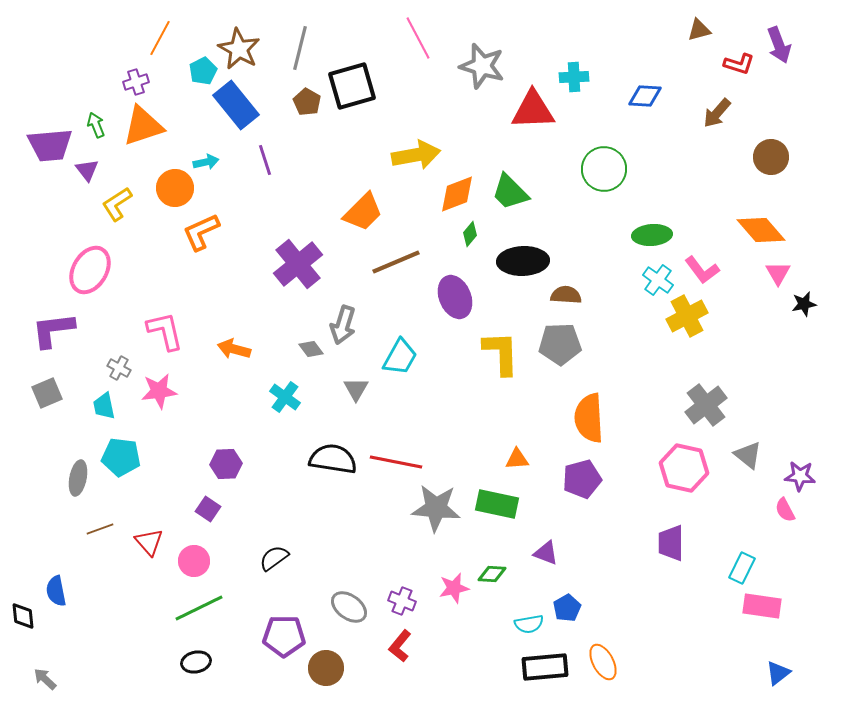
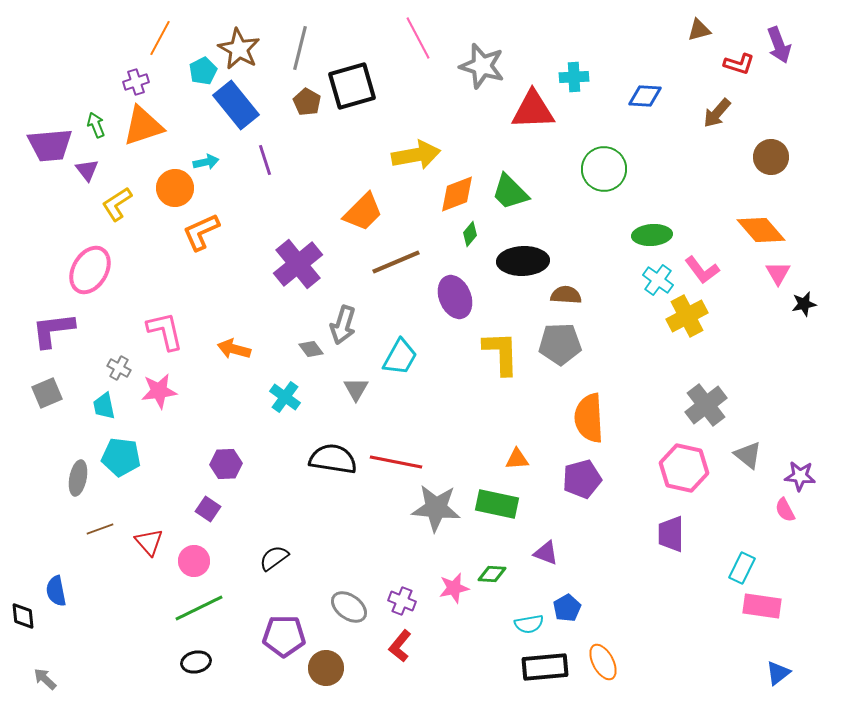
purple trapezoid at (671, 543): moved 9 px up
